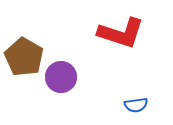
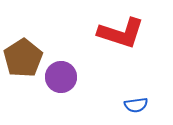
brown pentagon: moved 1 px left, 1 px down; rotated 9 degrees clockwise
